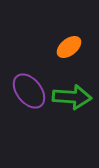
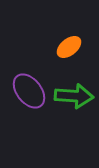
green arrow: moved 2 px right, 1 px up
